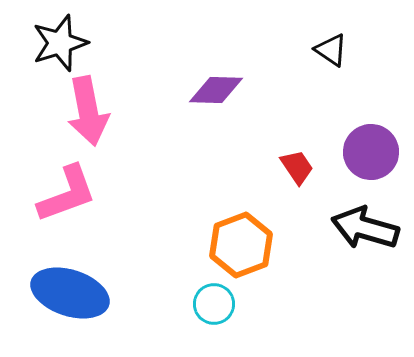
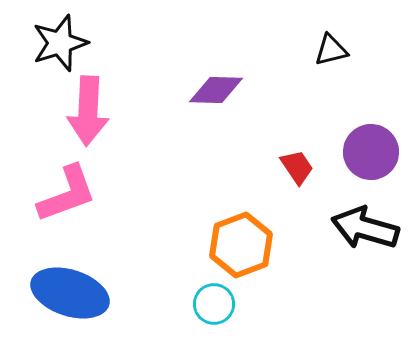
black triangle: rotated 48 degrees counterclockwise
pink arrow: rotated 14 degrees clockwise
